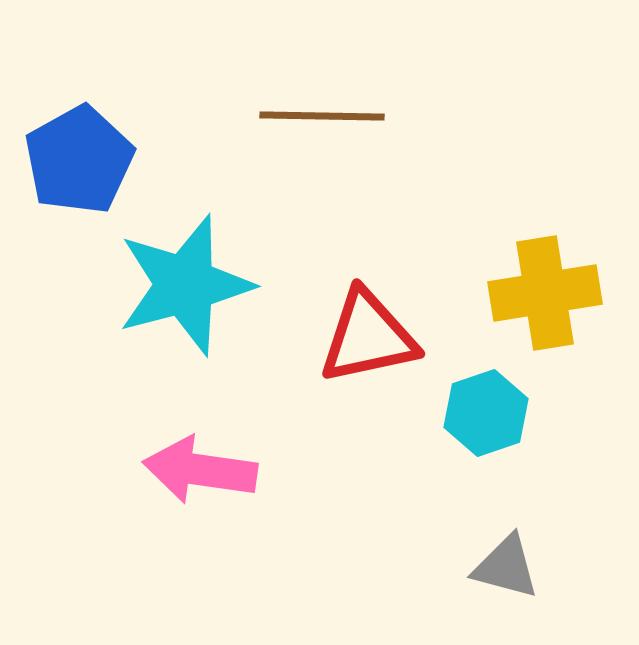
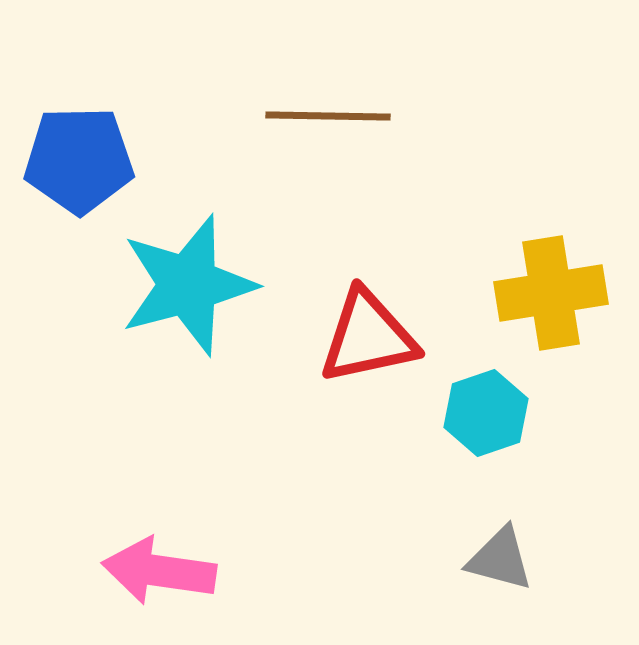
brown line: moved 6 px right
blue pentagon: rotated 28 degrees clockwise
cyan star: moved 3 px right
yellow cross: moved 6 px right
pink arrow: moved 41 px left, 101 px down
gray triangle: moved 6 px left, 8 px up
